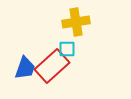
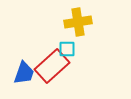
yellow cross: moved 2 px right
blue trapezoid: moved 1 px left, 5 px down
